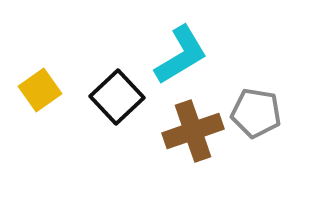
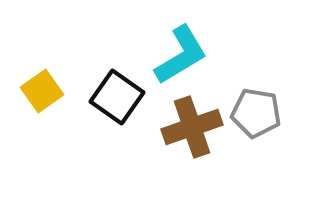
yellow square: moved 2 px right, 1 px down
black square: rotated 12 degrees counterclockwise
brown cross: moved 1 px left, 4 px up
